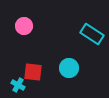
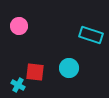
pink circle: moved 5 px left
cyan rectangle: moved 1 px left, 1 px down; rotated 15 degrees counterclockwise
red square: moved 2 px right
